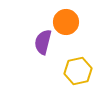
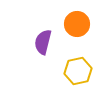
orange circle: moved 11 px right, 2 px down
